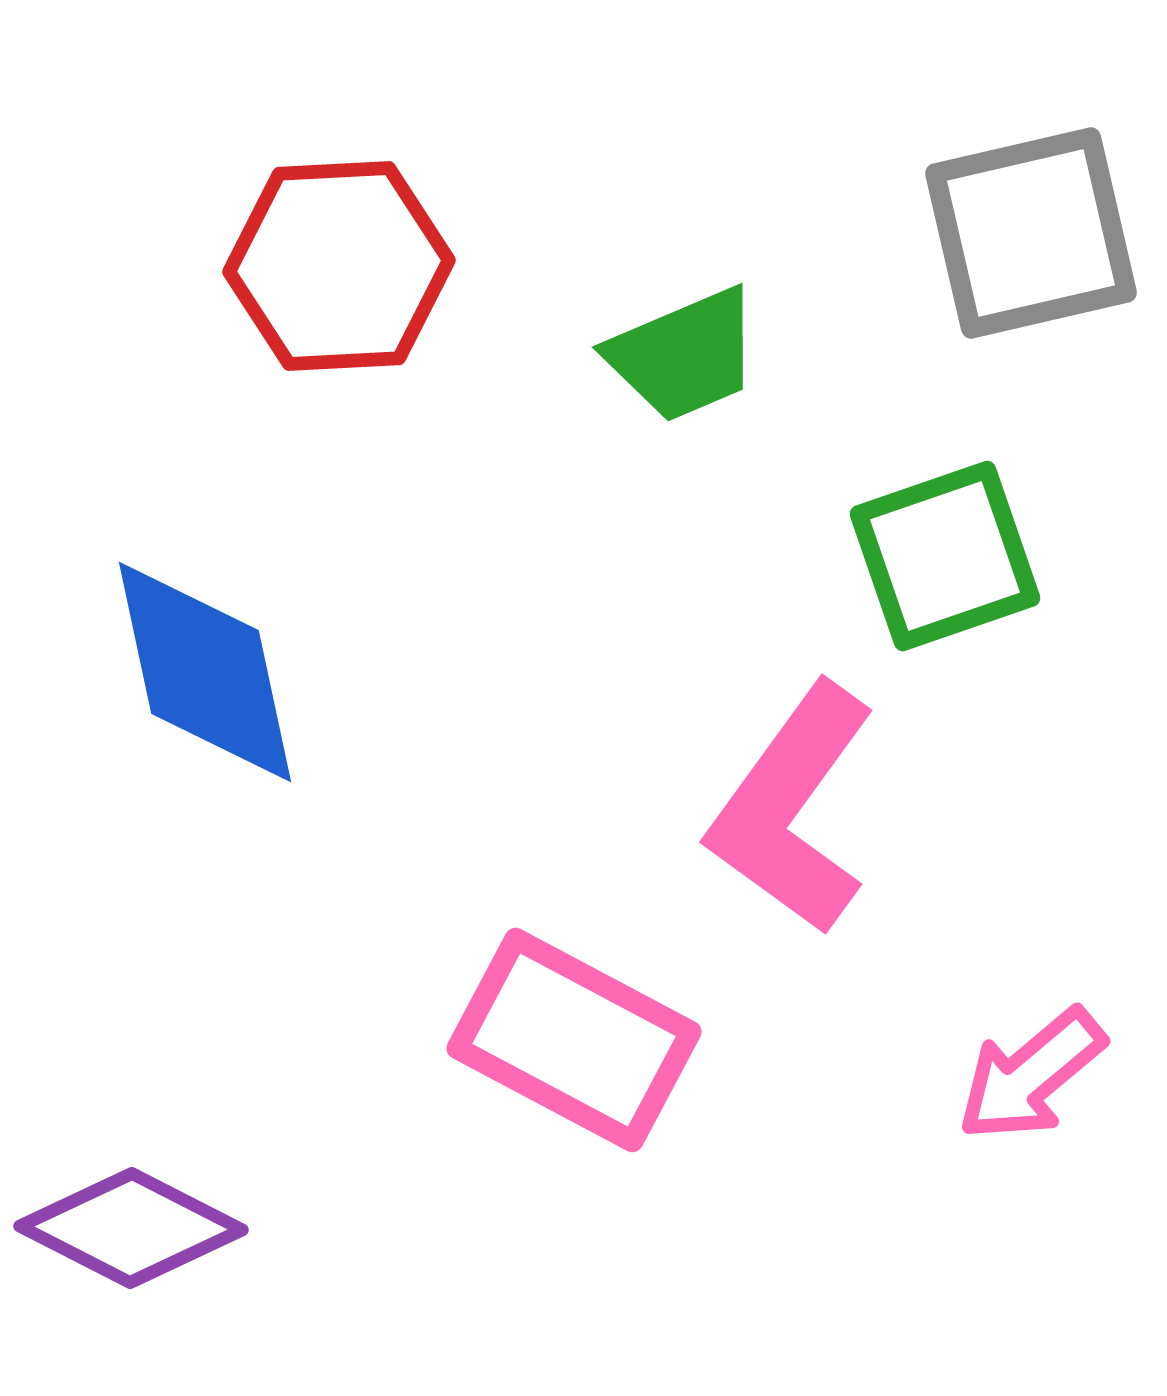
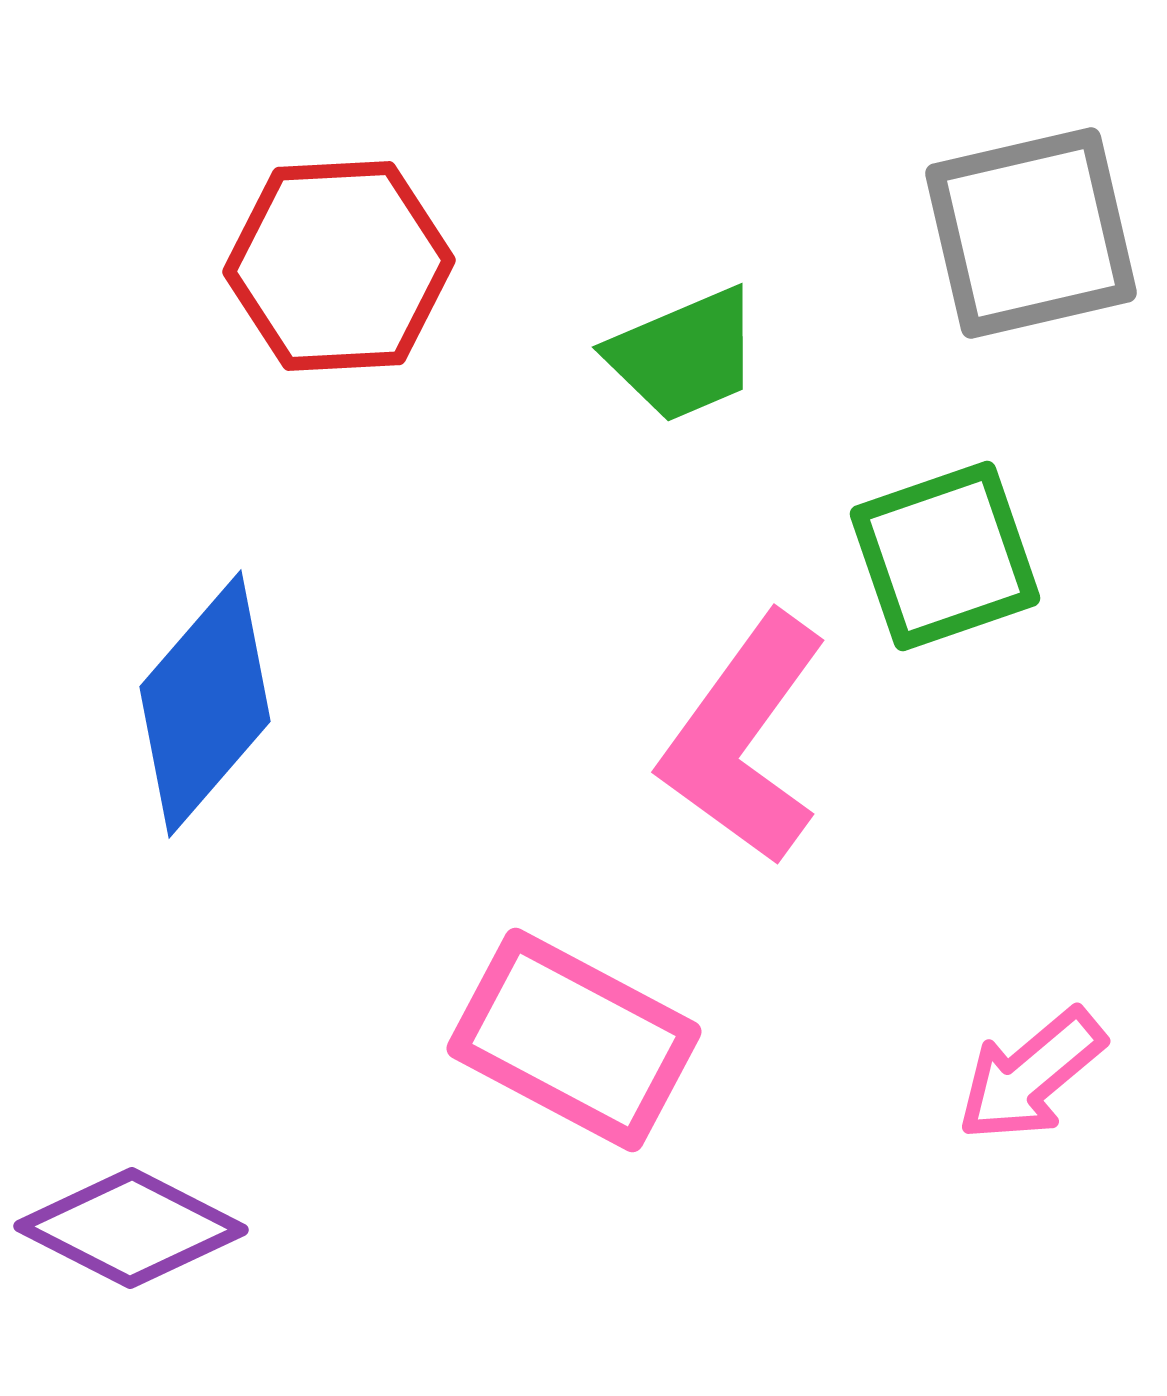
blue diamond: moved 32 px down; rotated 53 degrees clockwise
pink L-shape: moved 48 px left, 70 px up
